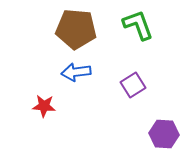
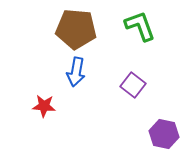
green L-shape: moved 2 px right, 1 px down
blue arrow: rotated 72 degrees counterclockwise
purple square: rotated 20 degrees counterclockwise
purple hexagon: rotated 8 degrees clockwise
